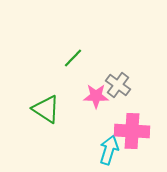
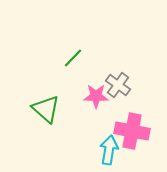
green triangle: rotated 8 degrees clockwise
pink cross: rotated 8 degrees clockwise
cyan arrow: rotated 8 degrees counterclockwise
